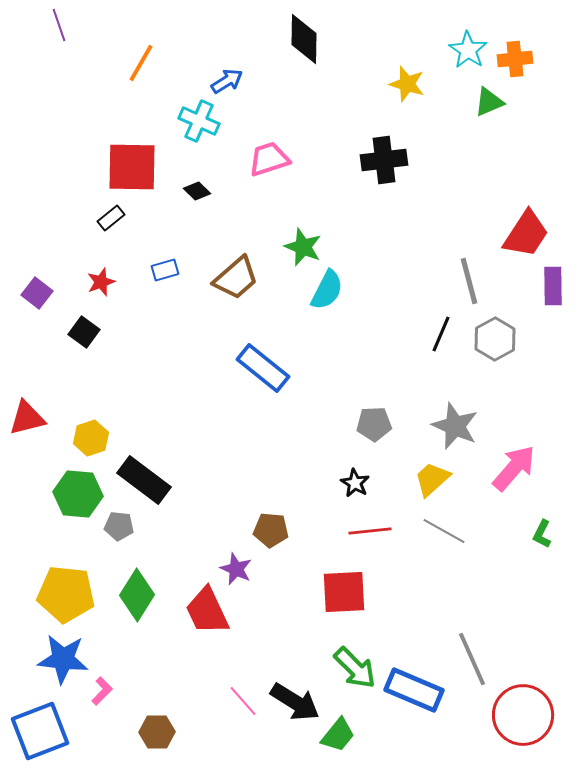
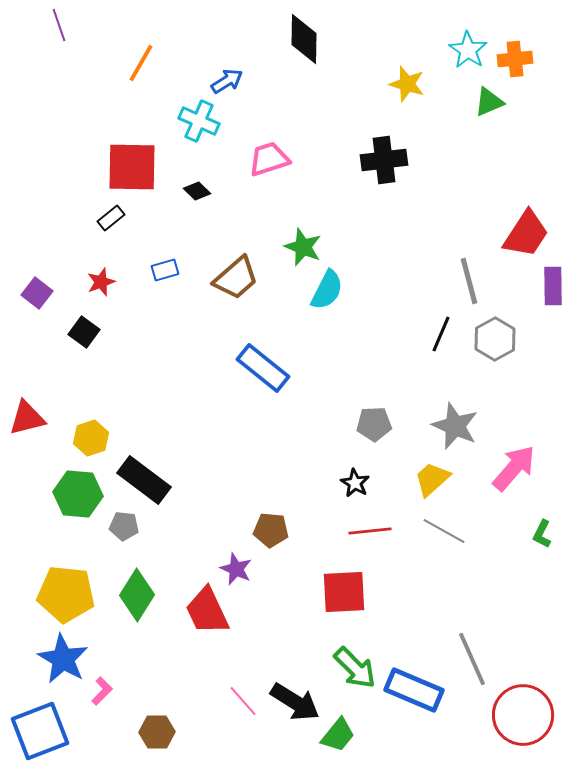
gray pentagon at (119, 526): moved 5 px right
blue star at (63, 659): rotated 24 degrees clockwise
